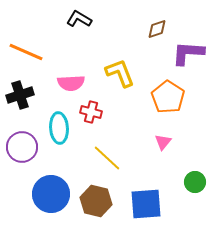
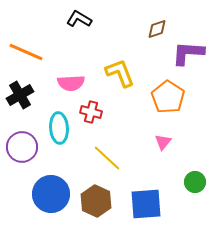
black cross: rotated 12 degrees counterclockwise
brown hexagon: rotated 12 degrees clockwise
